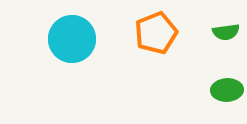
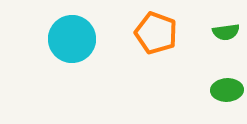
orange pentagon: rotated 30 degrees counterclockwise
